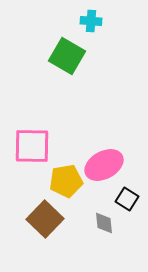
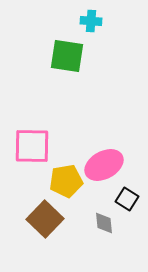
green square: rotated 21 degrees counterclockwise
